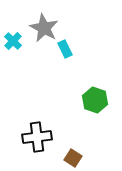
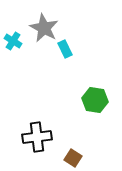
cyan cross: rotated 12 degrees counterclockwise
green hexagon: rotated 10 degrees counterclockwise
